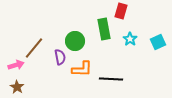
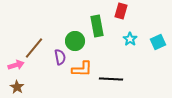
green rectangle: moved 7 px left, 3 px up
